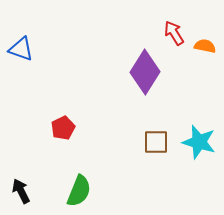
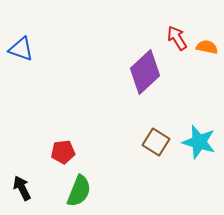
red arrow: moved 3 px right, 5 px down
orange semicircle: moved 2 px right, 1 px down
purple diamond: rotated 15 degrees clockwise
red pentagon: moved 24 px down; rotated 20 degrees clockwise
brown square: rotated 32 degrees clockwise
black arrow: moved 1 px right, 3 px up
